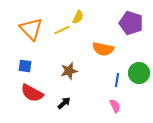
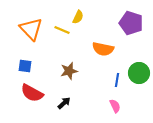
yellow line: rotated 49 degrees clockwise
